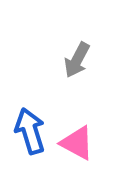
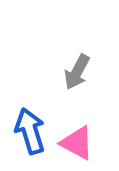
gray arrow: moved 12 px down
